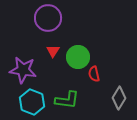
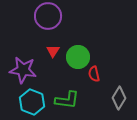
purple circle: moved 2 px up
